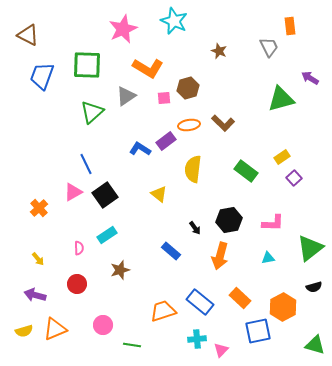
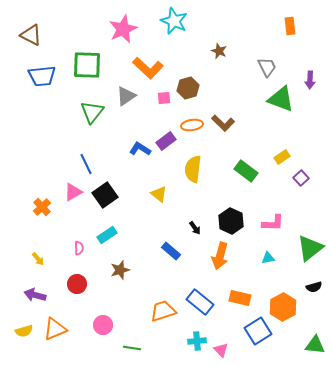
brown triangle at (28, 35): moved 3 px right
gray trapezoid at (269, 47): moved 2 px left, 20 px down
orange L-shape at (148, 68): rotated 12 degrees clockwise
blue trapezoid at (42, 76): rotated 116 degrees counterclockwise
purple arrow at (310, 78): moved 2 px down; rotated 120 degrees counterclockwise
green triangle at (281, 99): rotated 36 degrees clockwise
green triangle at (92, 112): rotated 10 degrees counterclockwise
orange ellipse at (189, 125): moved 3 px right
purple square at (294, 178): moved 7 px right
orange cross at (39, 208): moved 3 px right, 1 px up
black hexagon at (229, 220): moved 2 px right, 1 px down; rotated 25 degrees counterclockwise
orange rectangle at (240, 298): rotated 30 degrees counterclockwise
blue square at (258, 331): rotated 20 degrees counterclockwise
cyan cross at (197, 339): moved 2 px down
green line at (132, 345): moved 3 px down
green triangle at (315, 345): rotated 10 degrees counterclockwise
pink triangle at (221, 350): rotated 28 degrees counterclockwise
